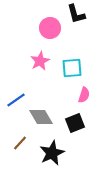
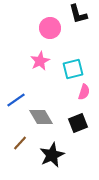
black L-shape: moved 2 px right
cyan square: moved 1 px right, 1 px down; rotated 10 degrees counterclockwise
pink semicircle: moved 3 px up
black square: moved 3 px right
black star: moved 2 px down
